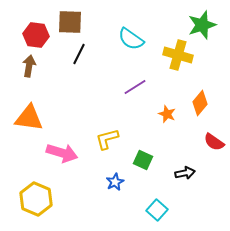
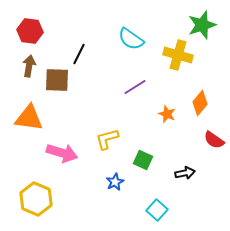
brown square: moved 13 px left, 58 px down
red hexagon: moved 6 px left, 4 px up
red semicircle: moved 2 px up
